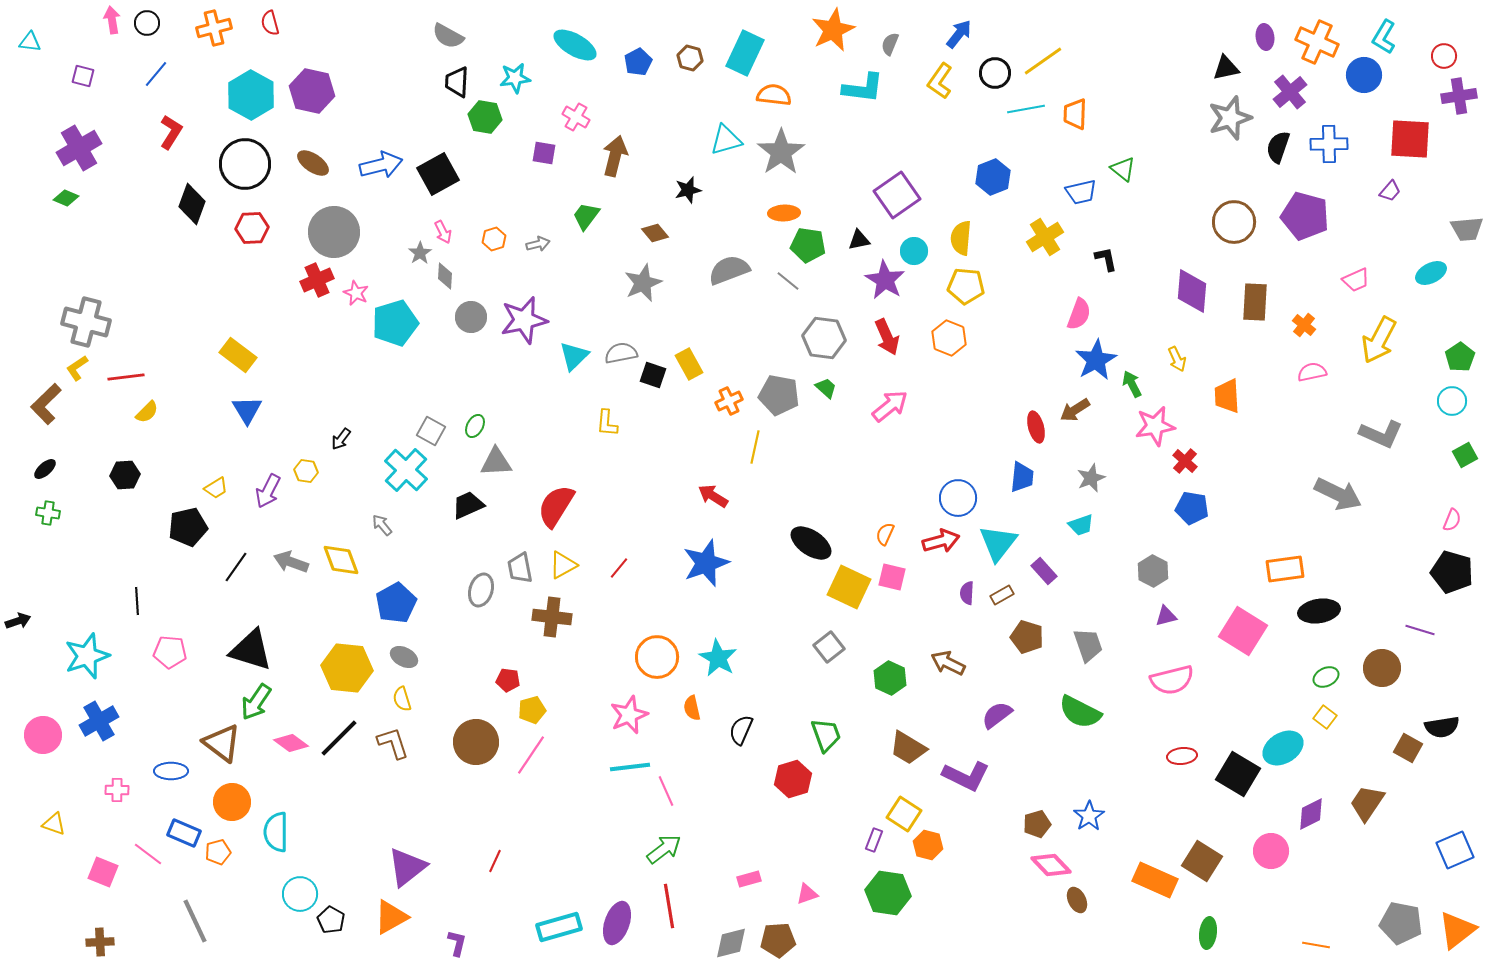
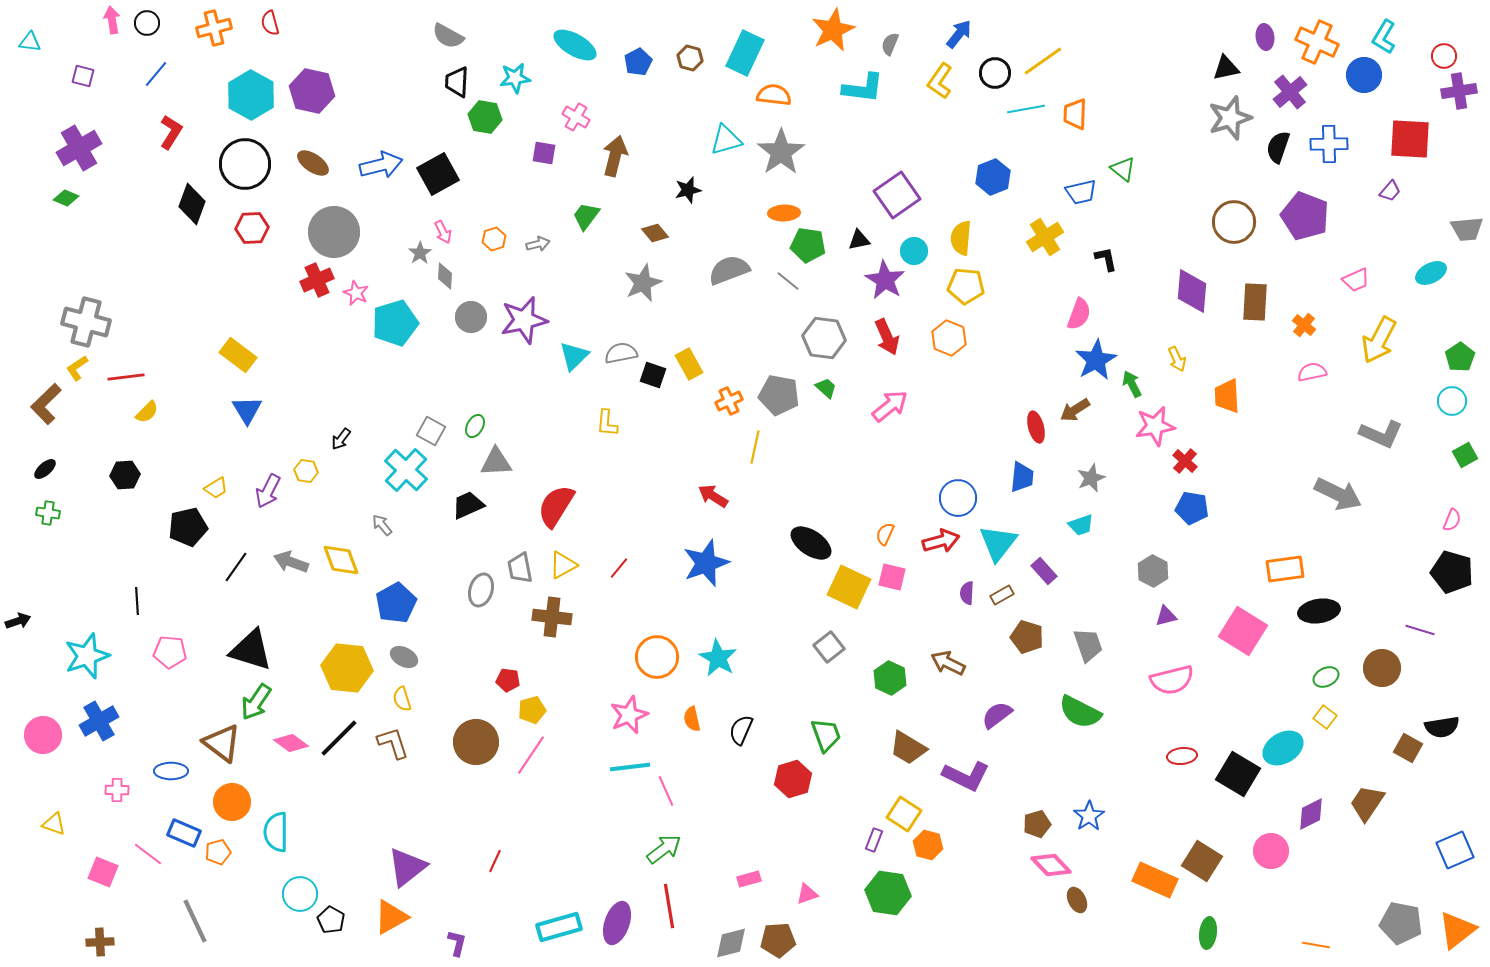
purple cross at (1459, 96): moved 5 px up
purple pentagon at (1305, 216): rotated 6 degrees clockwise
orange semicircle at (692, 708): moved 11 px down
